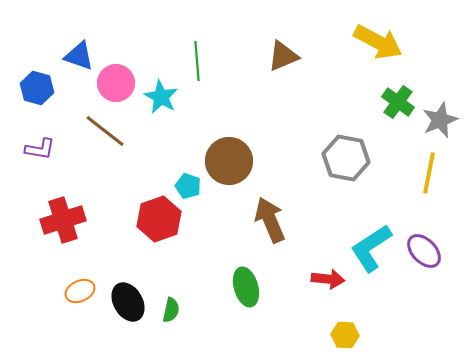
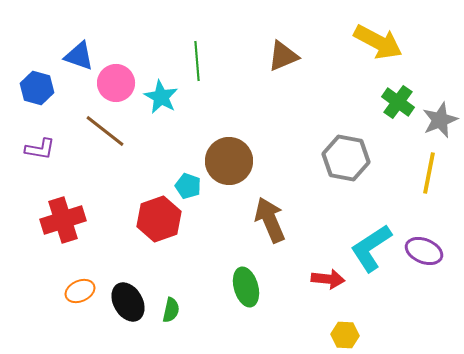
purple ellipse: rotated 24 degrees counterclockwise
